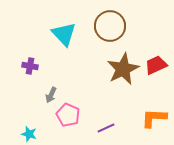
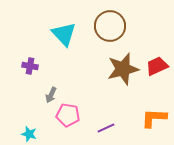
red trapezoid: moved 1 px right, 1 px down
brown star: rotated 12 degrees clockwise
pink pentagon: rotated 15 degrees counterclockwise
